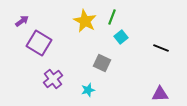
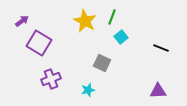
purple cross: moved 2 px left; rotated 18 degrees clockwise
purple triangle: moved 2 px left, 3 px up
